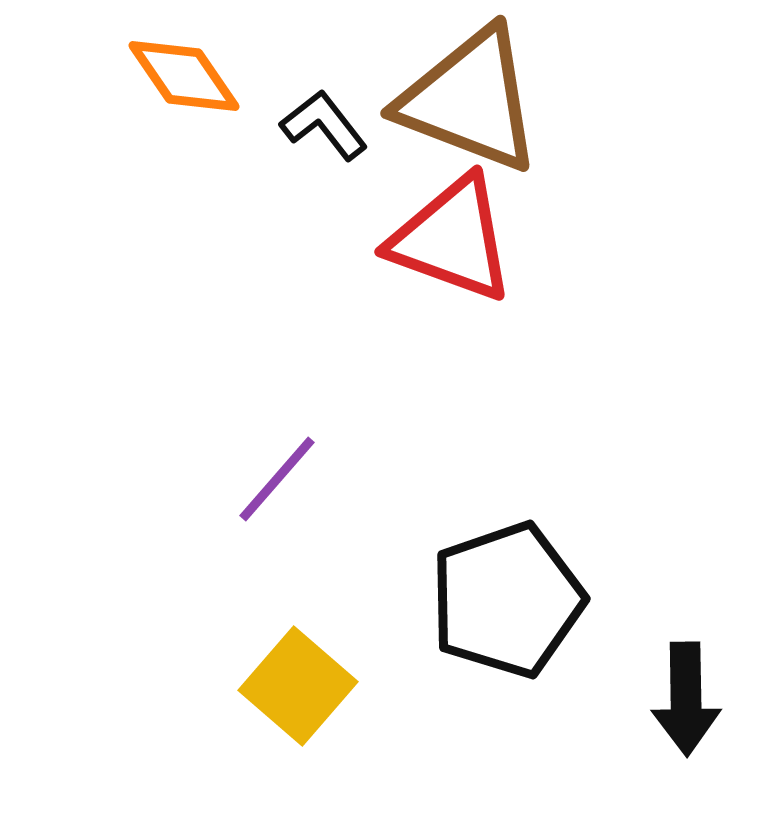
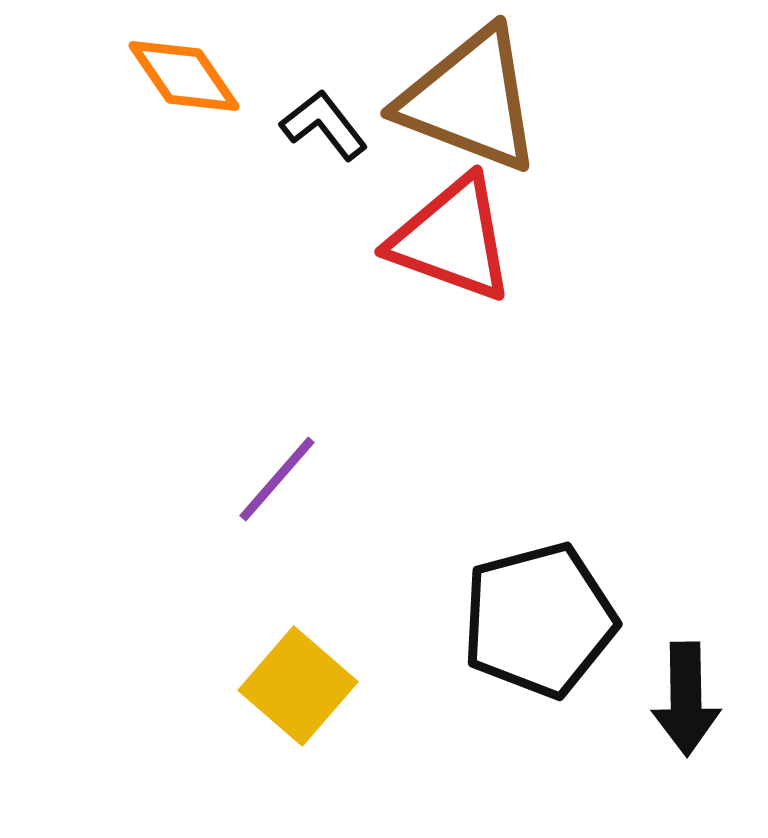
black pentagon: moved 32 px right, 20 px down; rotated 4 degrees clockwise
